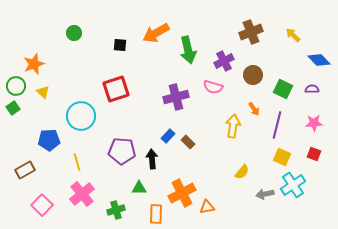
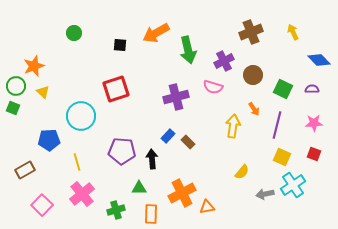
yellow arrow at (293, 35): moved 3 px up; rotated 21 degrees clockwise
orange star at (34, 64): moved 2 px down
green square at (13, 108): rotated 32 degrees counterclockwise
orange rectangle at (156, 214): moved 5 px left
